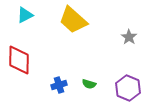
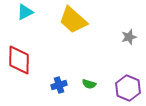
cyan triangle: moved 3 px up
gray star: rotated 21 degrees clockwise
